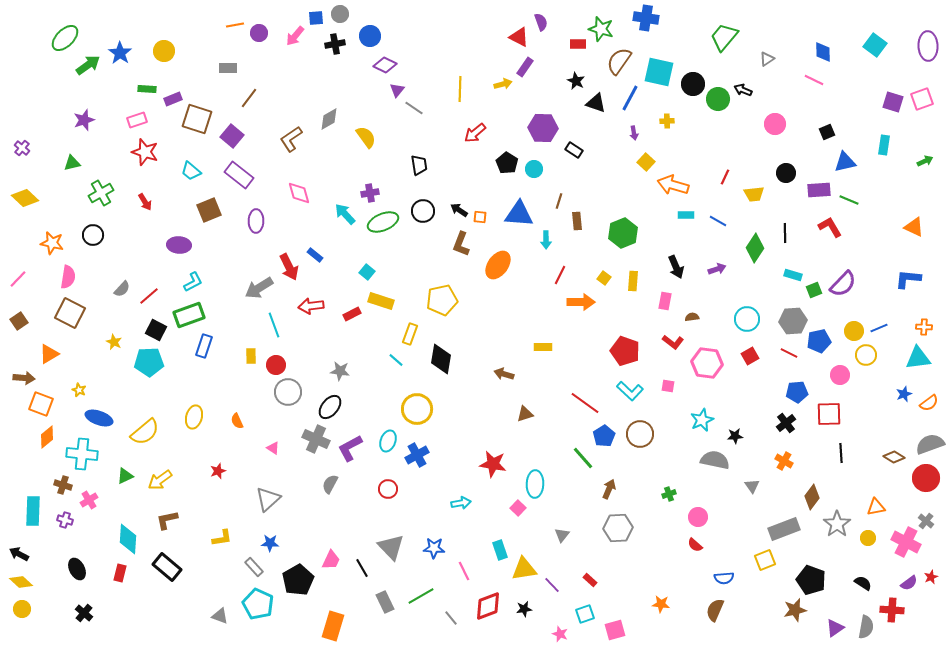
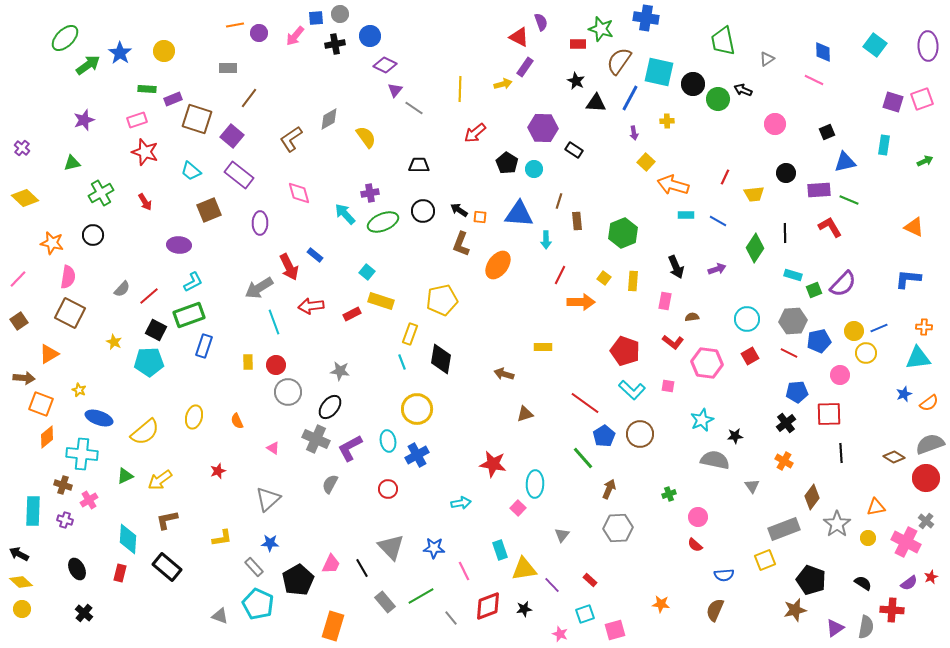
green trapezoid at (724, 37): moved 1 px left, 4 px down; rotated 52 degrees counterclockwise
purple triangle at (397, 90): moved 2 px left
black triangle at (596, 103): rotated 15 degrees counterclockwise
black trapezoid at (419, 165): rotated 80 degrees counterclockwise
purple ellipse at (256, 221): moved 4 px right, 2 px down
cyan line at (274, 325): moved 3 px up
yellow circle at (866, 355): moved 2 px up
yellow rectangle at (251, 356): moved 3 px left, 6 px down
cyan line at (396, 360): moved 6 px right, 2 px down; rotated 28 degrees clockwise
cyan L-shape at (630, 391): moved 2 px right, 1 px up
cyan ellipse at (388, 441): rotated 30 degrees counterclockwise
pink trapezoid at (331, 560): moved 4 px down
blue semicircle at (724, 578): moved 3 px up
gray rectangle at (385, 602): rotated 15 degrees counterclockwise
